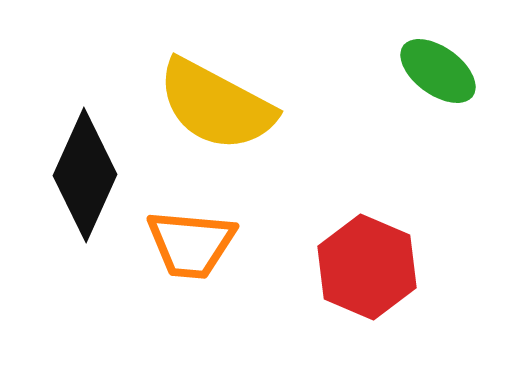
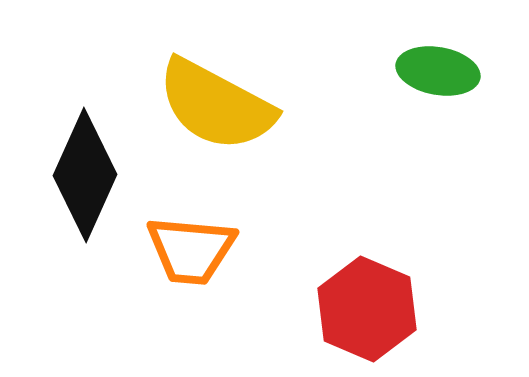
green ellipse: rotated 26 degrees counterclockwise
orange trapezoid: moved 6 px down
red hexagon: moved 42 px down
